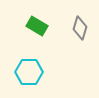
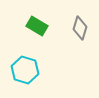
cyan hexagon: moved 4 px left, 2 px up; rotated 16 degrees clockwise
